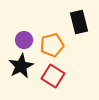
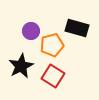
black rectangle: moved 2 px left, 6 px down; rotated 60 degrees counterclockwise
purple circle: moved 7 px right, 9 px up
